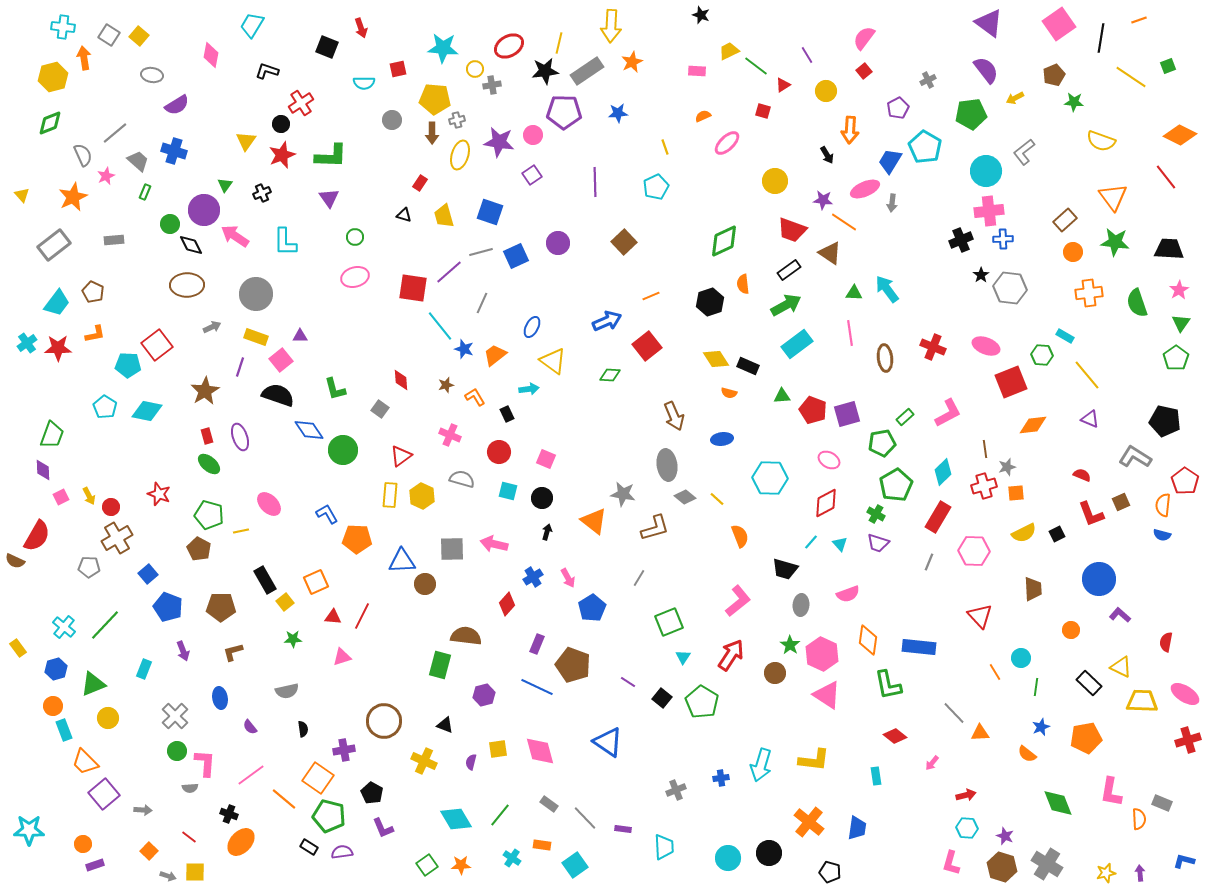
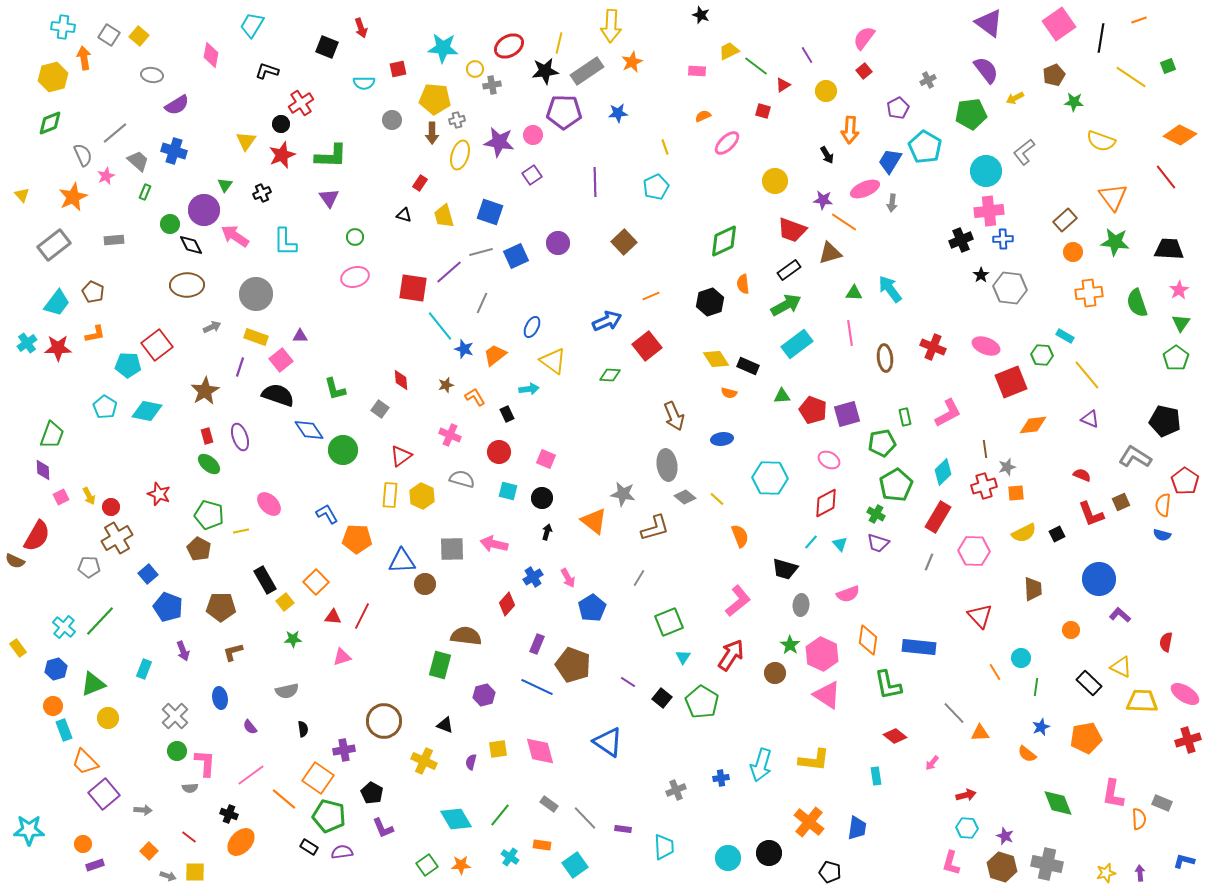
brown triangle at (830, 253): rotated 50 degrees counterclockwise
cyan arrow at (887, 289): moved 3 px right
green rectangle at (905, 417): rotated 60 degrees counterclockwise
orange square at (316, 582): rotated 20 degrees counterclockwise
green line at (105, 625): moved 5 px left, 4 px up
pink L-shape at (1111, 792): moved 2 px right, 2 px down
cyan cross at (512, 858): moved 2 px left, 1 px up
gray cross at (1047, 864): rotated 20 degrees counterclockwise
